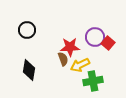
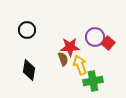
yellow arrow: rotated 96 degrees clockwise
